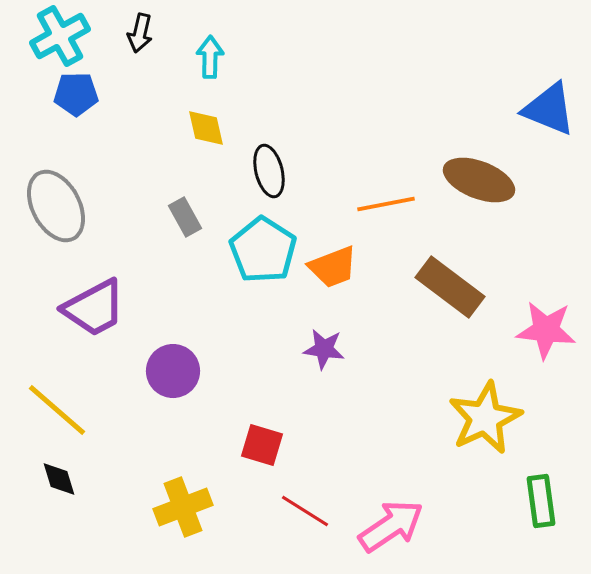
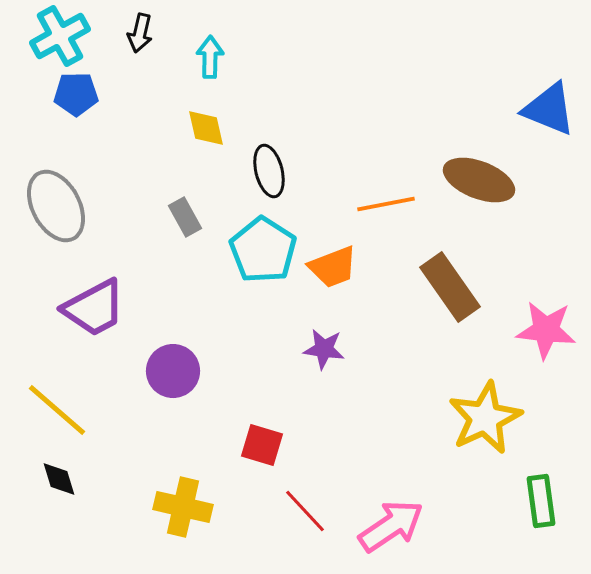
brown rectangle: rotated 18 degrees clockwise
yellow cross: rotated 34 degrees clockwise
red line: rotated 15 degrees clockwise
